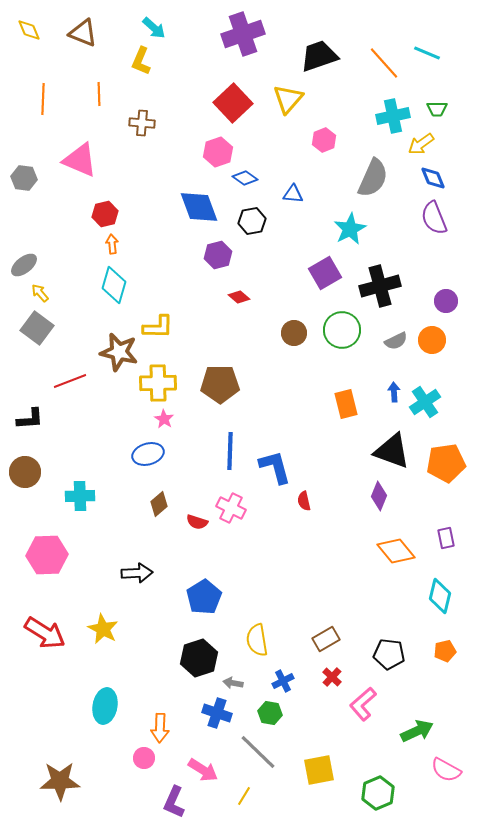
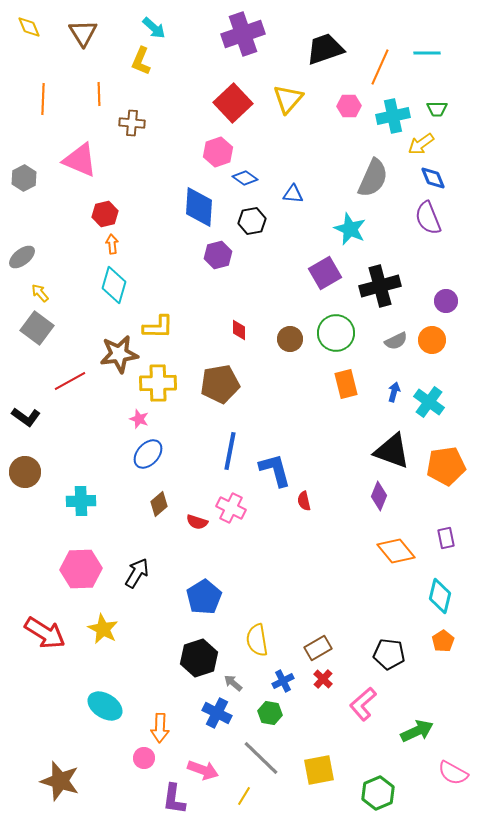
yellow diamond at (29, 30): moved 3 px up
brown triangle at (83, 33): rotated 36 degrees clockwise
cyan line at (427, 53): rotated 24 degrees counterclockwise
black trapezoid at (319, 56): moved 6 px right, 7 px up
orange line at (384, 63): moved 4 px left, 4 px down; rotated 66 degrees clockwise
brown cross at (142, 123): moved 10 px left
pink hexagon at (324, 140): moved 25 px right, 34 px up; rotated 20 degrees clockwise
gray hexagon at (24, 178): rotated 25 degrees clockwise
blue diamond at (199, 207): rotated 24 degrees clockwise
purple semicircle at (434, 218): moved 6 px left
cyan star at (350, 229): rotated 20 degrees counterclockwise
gray ellipse at (24, 265): moved 2 px left, 8 px up
red diamond at (239, 297): moved 33 px down; rotated 50 degrees clockwise
green circle at (342, 330): moved 6 px left, 3 px down
brown circle at (294, 333): moved 4 px left, 6 px down
brown star at (119, 352): moved 2 px down; rotated 21 degrees counterclockwise
red line at (70, 381): rotated 8 degrees counterclockwise
brown pentagon at (220, 384): rotated 9 degrees counterclockwise
blue arrow at (394, 392): rotated 18 degrees clockwise
cyan cross at (425, 402): moved 4 px right; rotated 20 degrees counterclockwise
orange rectangle at (346, 404): moved 20 px up
black L-shape at (30, 419): moved 4 px left, 2 px up; rotated 40 degrees clockwise
pink star at (164, 419): moved 25 px left; rotated 12 degrees counterclockwise
blue line at (230, 451): rotated 9 degrees clockwise
blue ellipse at (148, 454): rotated 32 degrees counterclockwise
orange pentagon at (446, 463): moved 3 px down
blue L-shape at (275, 467): moved 3 px down
cyan cross at (80, 496): moved 1 px right, 5 px down
pink hexagon at (47, 555): moved 34 px right, 14 px down
black arrow at (137, 573): rotated 56 degrees counterclockwise
brown rectangle at (326, 639): moved 8 px left, 9 px down
orange pentagon at (445, 651): moved 2 px left, 10 px up; rotated 20 degrees counterclockwise
red cross at (332, 677): moved 9 px left, 2 px down
gray arrow at (233, 683): rotated 30 degrees clockwise
cyan ellipse at (105, 706): rotated 68 degrees counterclockwise
blue cross at (217, 713): rotated 8 degrees clockwise
gray line at (258, 752): moved 3 px right, 6 px down
pink arrow at (203, 770): rotated 12 degrees counterclockwise
pink semicircle at (446, 770): moved 7 px right, 3 px down
brown star at (60, 781): rotated 18 degrees clockwise
purple L-shape at (174, 802): moved 3 px up; rotated 16 degrees counterclockwise
